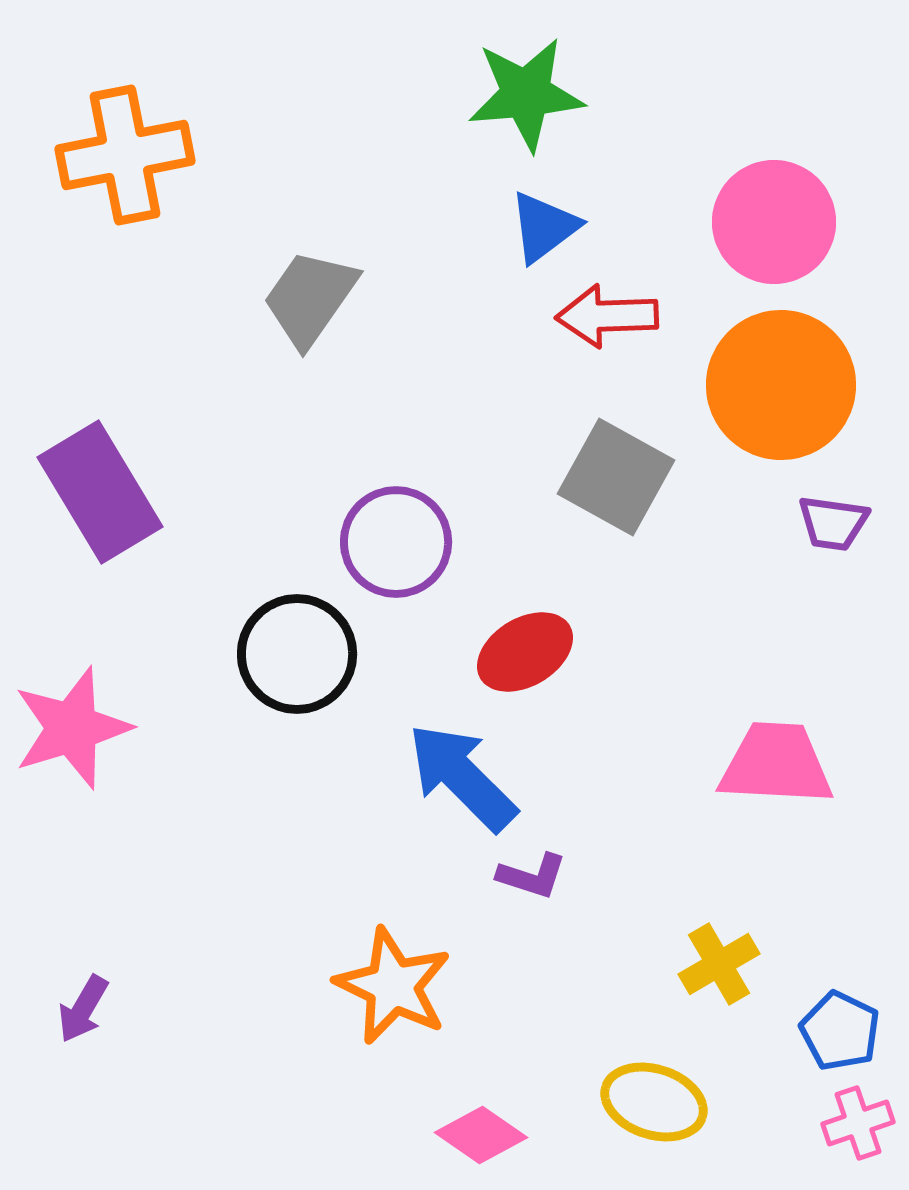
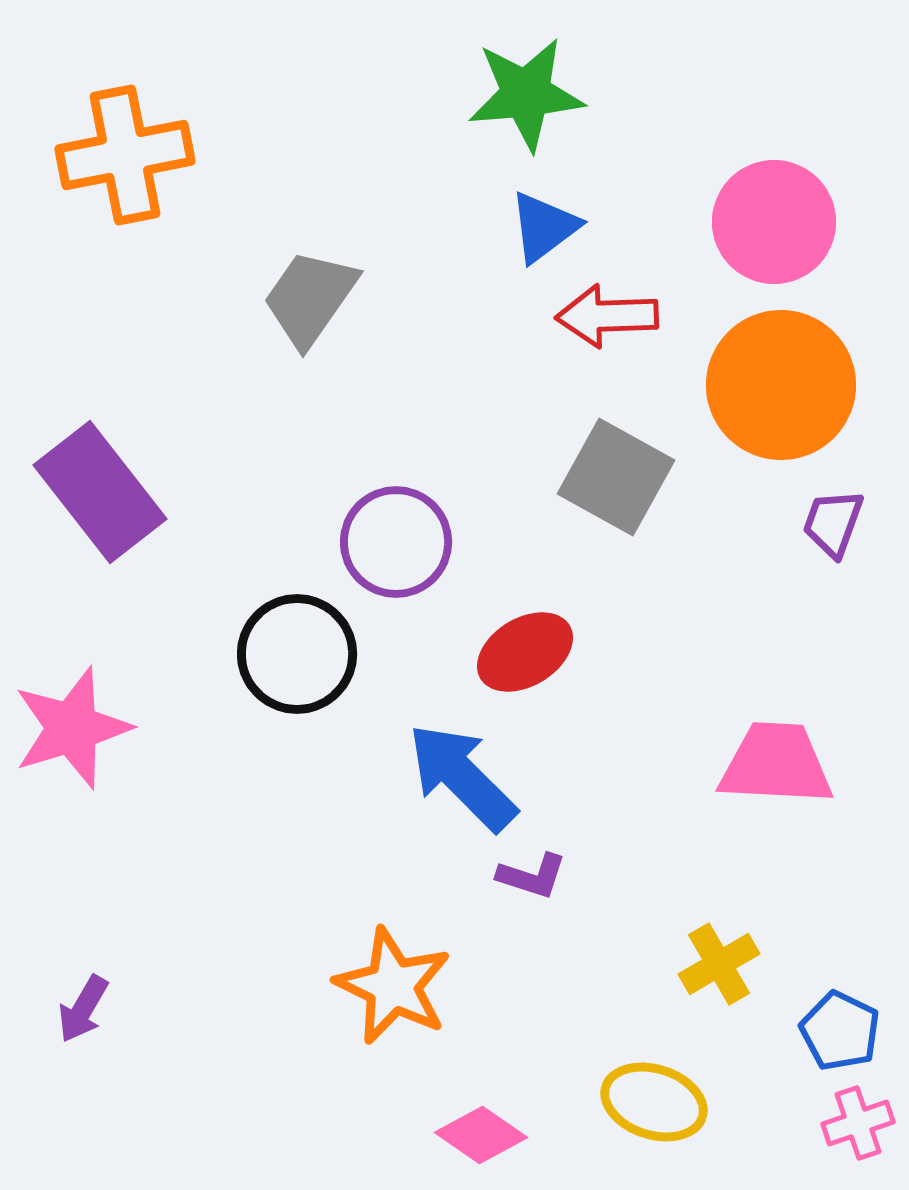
purple rectangle: rotated 7 degrees counterclockwise
purple trapezoid: rotated 102 degrees clockwise
